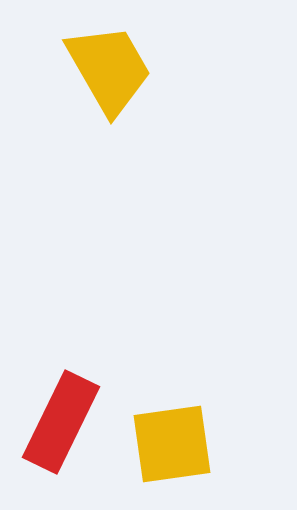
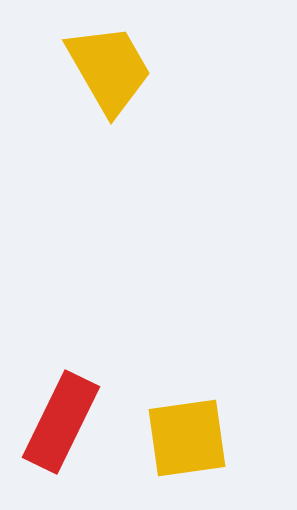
yellow square: moved 15 px right, 6 px up
